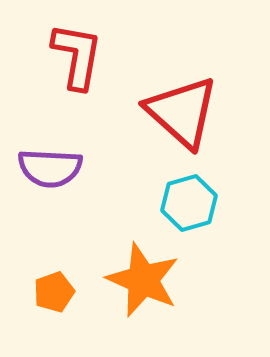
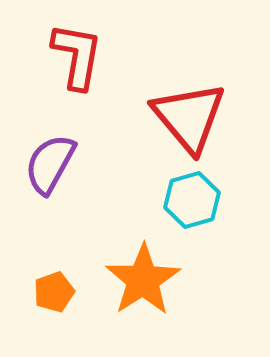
red triangle: moved 7 px right, 5 px down; rotated 8 degrees clockwise
purple semicircle: moved 4 px up; rotated 116 degrees clockwise
cyan hexagon: moved 3 px right, 3 px up
orange star: rotated 16 degrees clockwise
